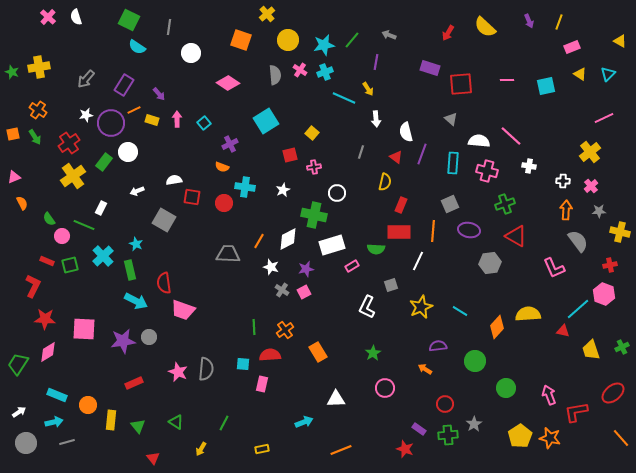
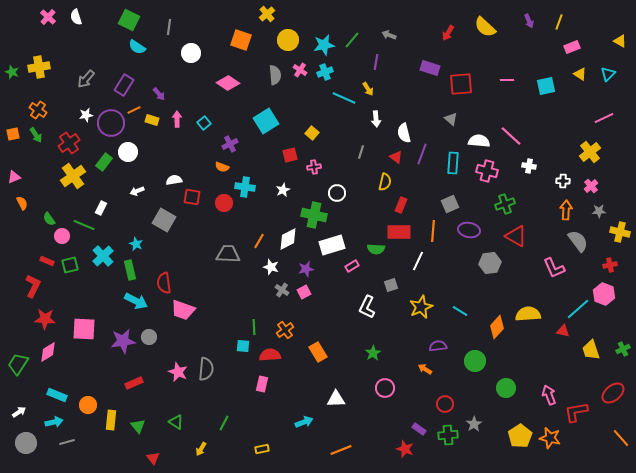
white semicircle at (406, 132): moved 2 px left, 1 px down
green arrow at (35, 137): moved 1 px right, 2 px up
green cross at (622, 347): moved 1 px right, 2 px down
cyan square at (243, 364): moved 18 px up
